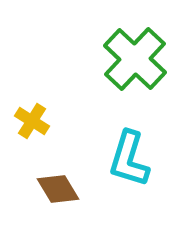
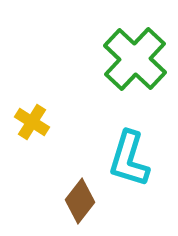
yellow cross: moved 1 px down
brown diamond: moved 22 px right, 12 px down; rotated 69 degrees clockwise
